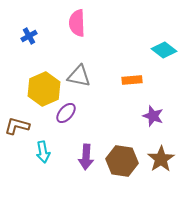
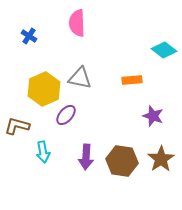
blue cross: rotated 28 degrees counterclockwise
gray triangle: moved 1 px right, 2 px down
purple ellipse: moved 2 px down
